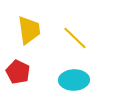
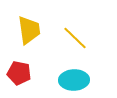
red pentagon: moved 1 px right, 1 px down; rotated 15 degrees counterclockwise
